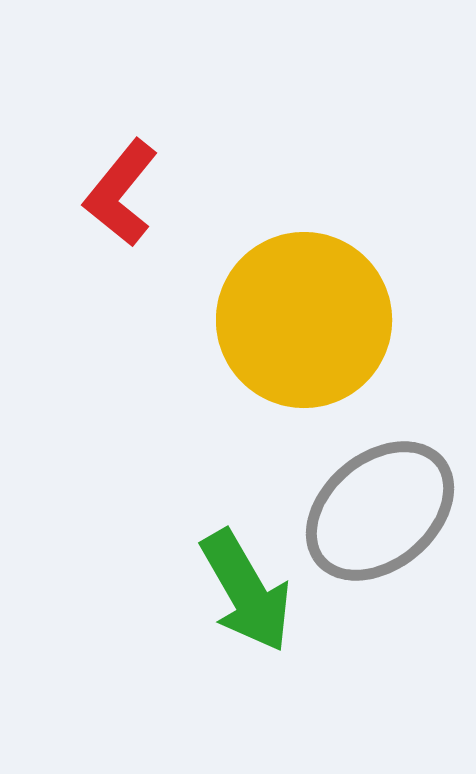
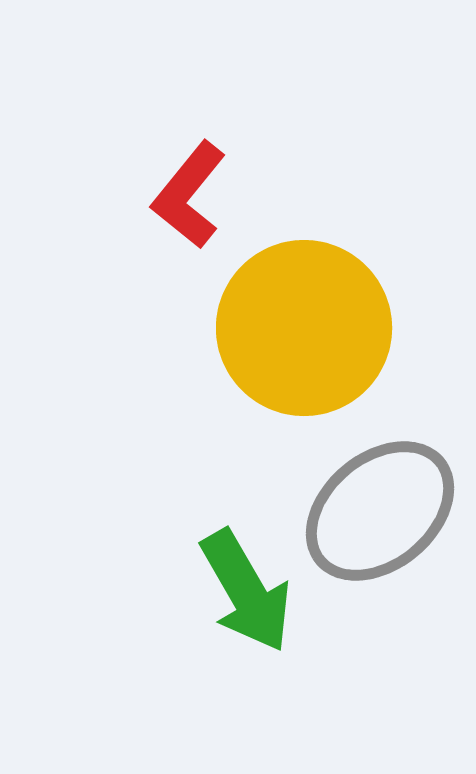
red L-shape: moved 68 px right, 2 px down
yellow circle: moved 8 px down
